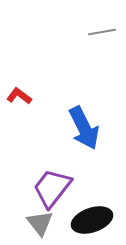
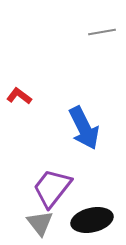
black ellipse: rotated 6 degrees clockwise
